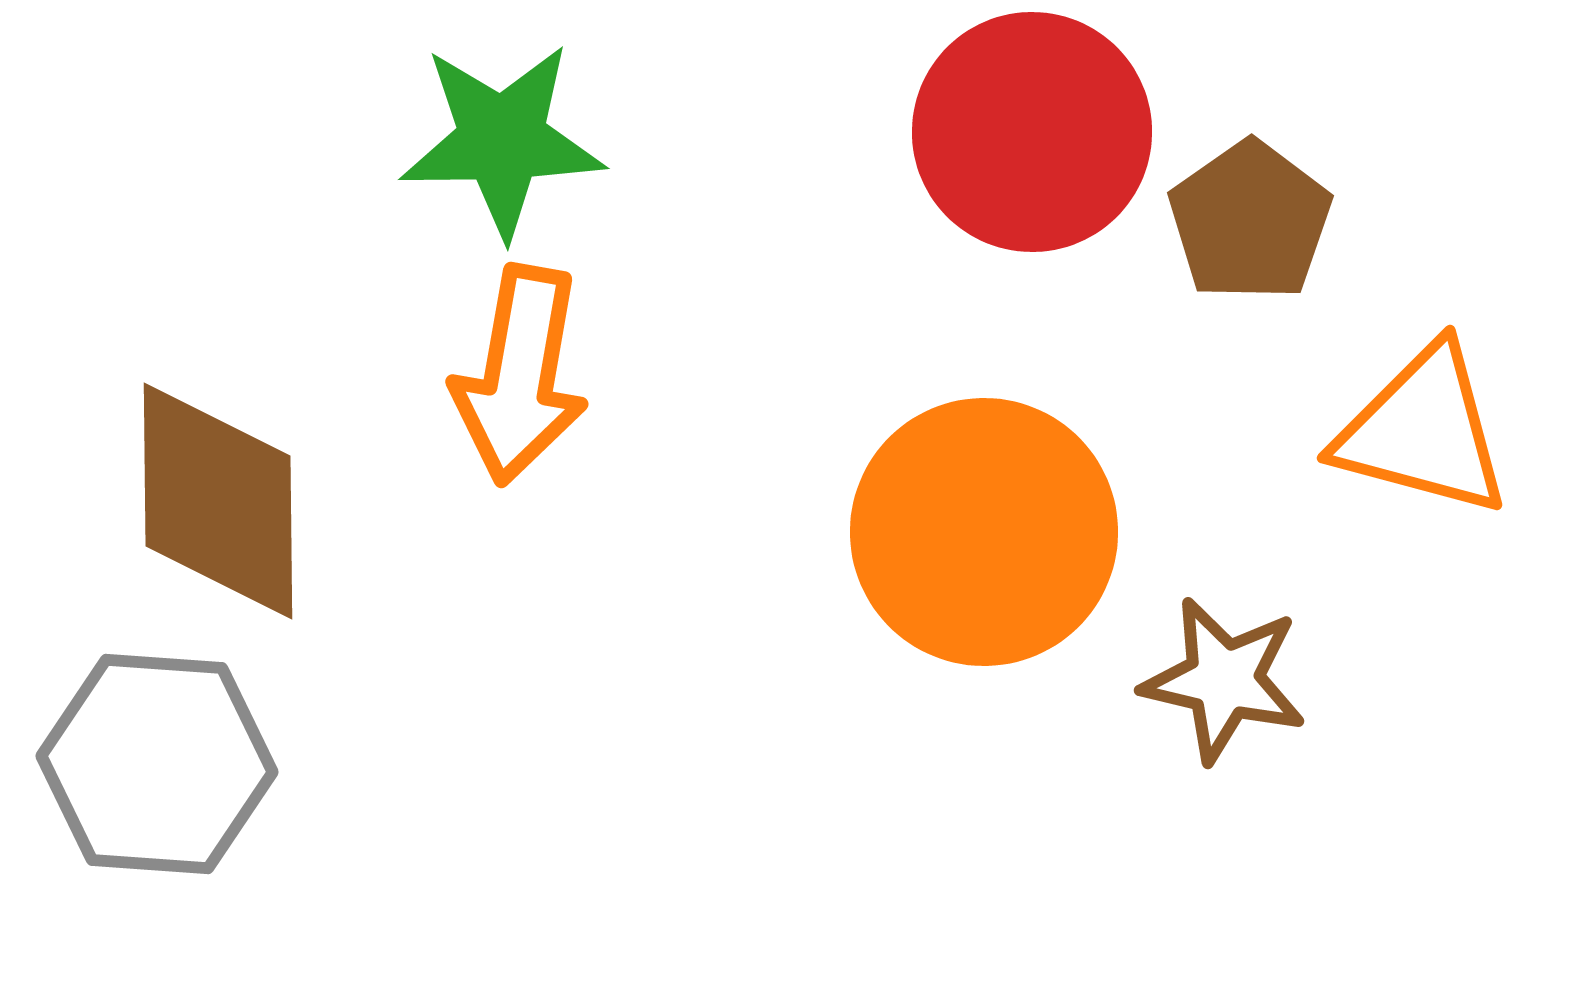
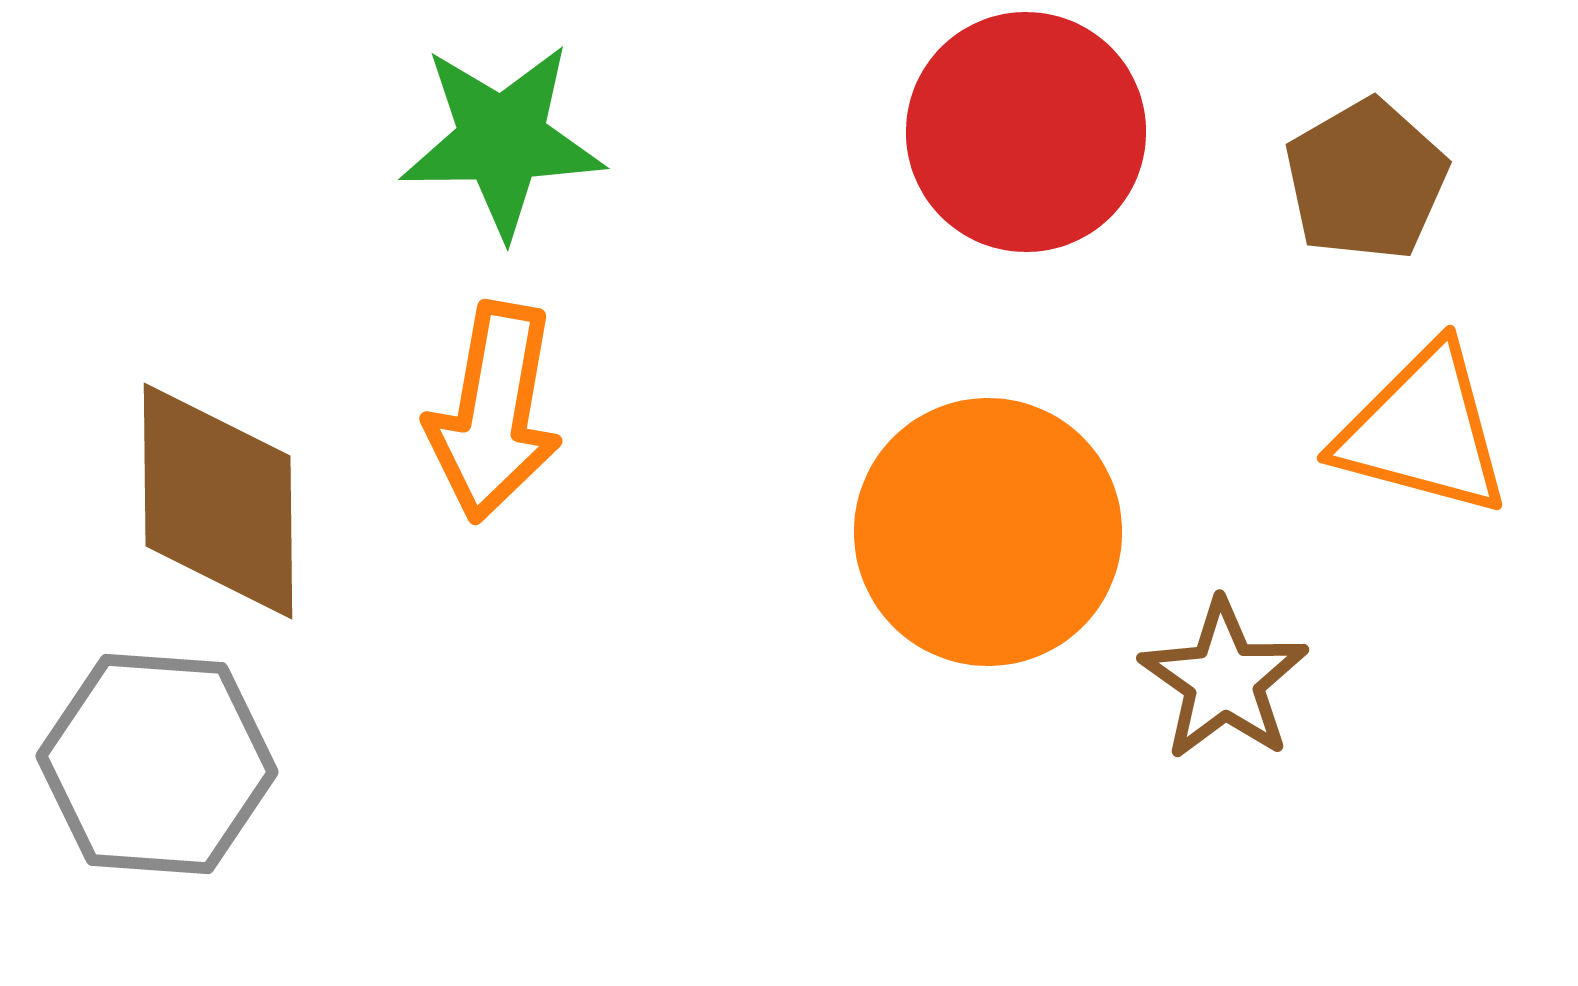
red circle: moved 6 px left
brown pentagon: moved 116 px right, 41 px up; rotated 5 degrees clockwise
orange arrow: moved 26 px left, 37 px down
orange circle: moved 4 px right
brown star: rotated 22 degrees clockwise
